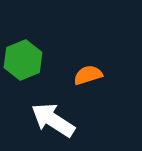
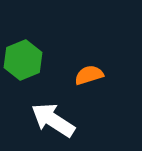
orange semicircle: moved 1 px right
